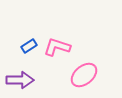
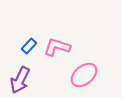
blue rectangle: rotated 14 degrees counterclockwise
purple arrow: rotated 116 degrees clockwise
